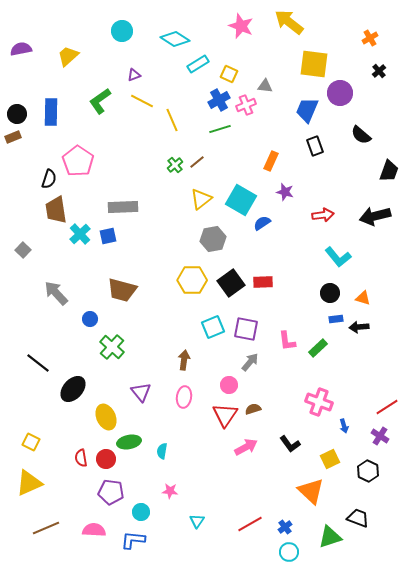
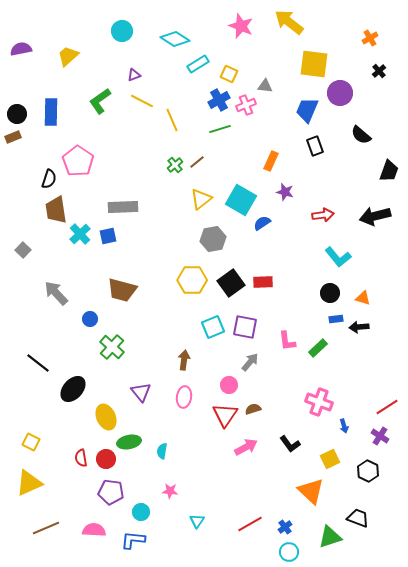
purple square at (246, 329): moved 1 px left, 2 px up
